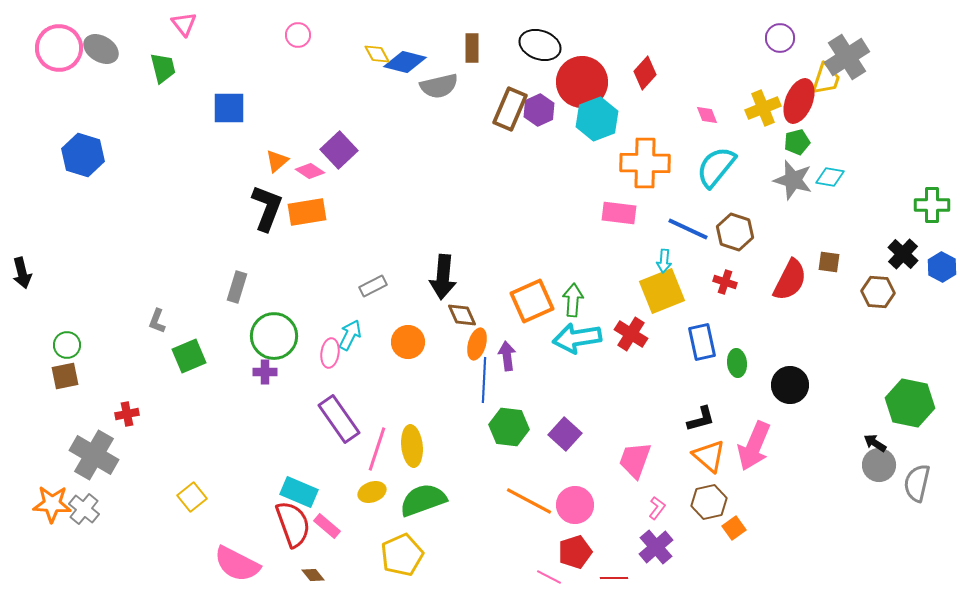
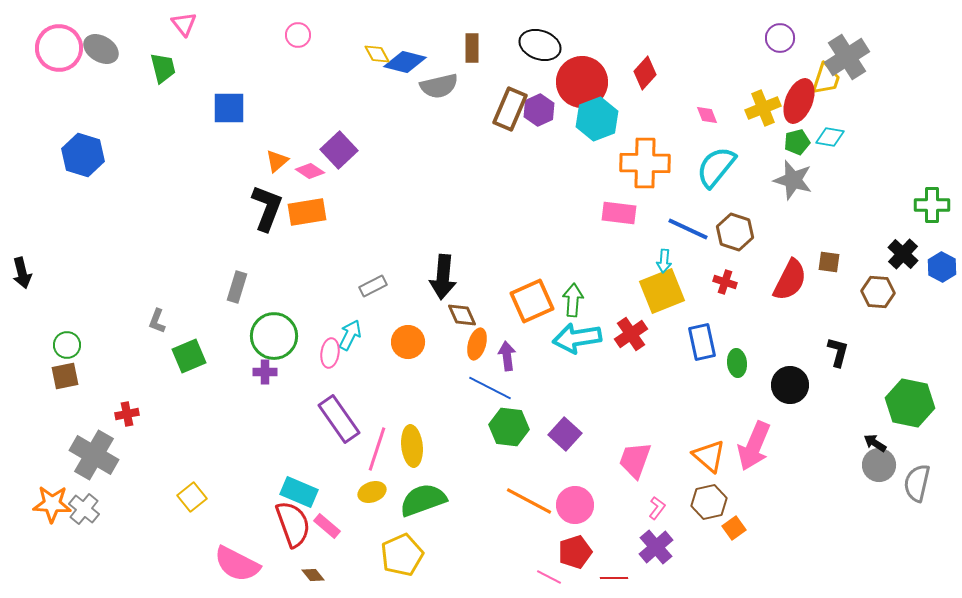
cyan diamond at (830, 177): moved 40 px up
red cross at (631, 334): rotated 24 degrees clockwise
blue line at (484, 380): moved 6 px right, 8 px down; rotated 66 degrees counterclockwise
black L-shape at (701, 419): moved 137 px right, 67 px up; rotated 60 degrees counterclockwise
